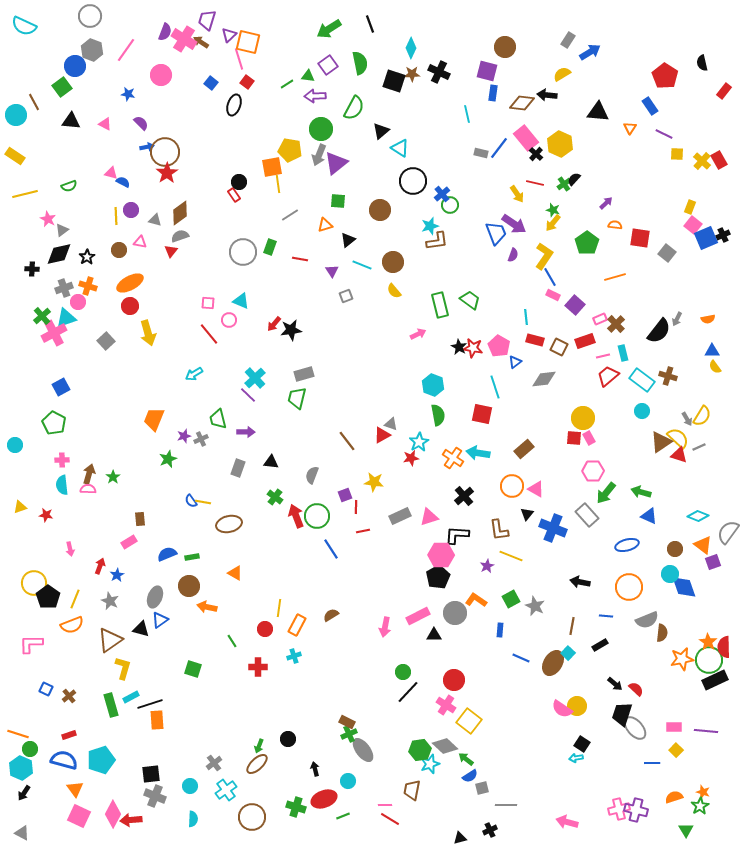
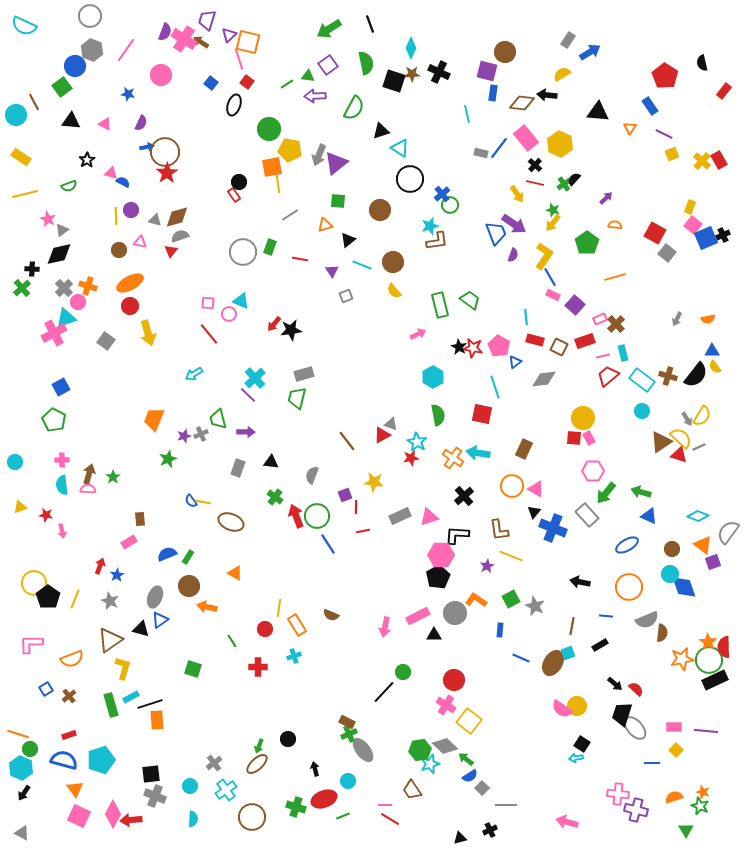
brown circle at (505, 47): moved 5 px down
green semicircle at (360, 63): moved 6 px right
purple semicircle at (141, 123): rotated 70 degrees clockwise
green circle at (321, 129): moved 52 px left
black triangle at (381, 131): rotated 24 degrees clockwise
black cross at (536, 154): moved 1 px left, 11 px down
yellow square at (677, 154): moved 5 px left; rotated 24 degrees counterclockwise
yellow rectangle at (15, 156): moved 6 px right, 1 px down
black circle at (413, 181): moved 3 px left, 2 px up
purple arrow at (606, 203): moved 5 px up
brown diamond at (180, 213): moved 3 px left, 4 px down; rotated 20 degrees clockwise
red square at (640, 238): moved 15 px right, 5 px up; rotated 20 degrees clockwise
black star at (87, 257): moved 97 px up
gray cross at (64, 288): rotated 24 degrees counterclockwise
green cross at (42, 316): moved 20 px left, 28 px up
pink circle at (229, 320): moved 6 px up
black semicircle at (659, 331): moved 37 px right, 44 px down
gray square at (106, 341): rotated 12 degrees counterclockwise
cyan hexagon at (433, 385): moved 8 px up; rotated 10 degrees clockwise
green pentagon at (54, 423): moved 3 px up
yellow semicircle at (678, 438): moved 3 px right
gray cross at (201, 439): moved 5 px up
cyan star at (419, 442): moved 2 px left; rotated 12 degrees counterclockwise
cyan circle at (15, 445): moved 17 px down
brown rectangle at (524, 449): rotated 24 degrees counterclockwise
black triangle at (527, 514): moved 7 px right, 2 px up
brown ellipse at (229, 524): moved 2 px right, 2 px up; rotated 35 degrees clockwise
blue ellipse at (627, 545): rotated 15 degrees counterclockwise
pink arrow at (70, 549): moved 8 px left, 18 px up
blue line at (331, 549): moved 3 px left, 5 px up
brown circle at (675, 549): moved 3 px left
green rectangle at (192, 557): moved 4 px left; rotated 48 degrees counterclockwise
brown semicircle at (331, 615): rotated 126 degrees counterclockwise
orange semicircle at (72, 625): moved 34 px down
orange rectangle at (297, 625): rotated 60 degrees counterclockwise
cyan square at (568, 653): rotated 24 degrees clockwise
blue square at (46, 689): rotated 32 degrees clockwise
black line at (408, 692): moved 24 px left
gray square at (482, 788): rotated 32 degrees counterclockwise
brown trapezoid at (412, 790): rotated 45 degrees counterclockwise
green star at (700, 806): rotated 18 degrees counterclockwise
pink cross at (619, 809): moved 1 px left, 15 px up; rotated 20 degrees clockwise
